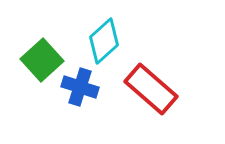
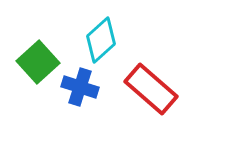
cyan diamond: moved 3 px left, 1 px up
green square: moved 4 px left, 2 px down
